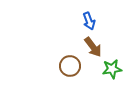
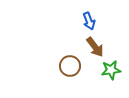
brown arrow: moved 2 px right
green star: moved 1 px left, 1 px down
